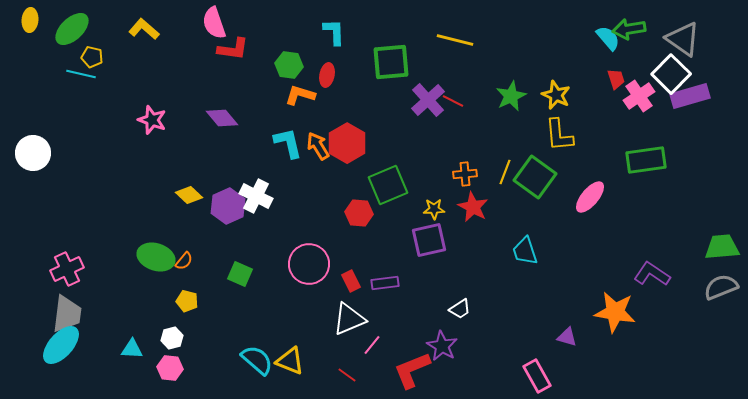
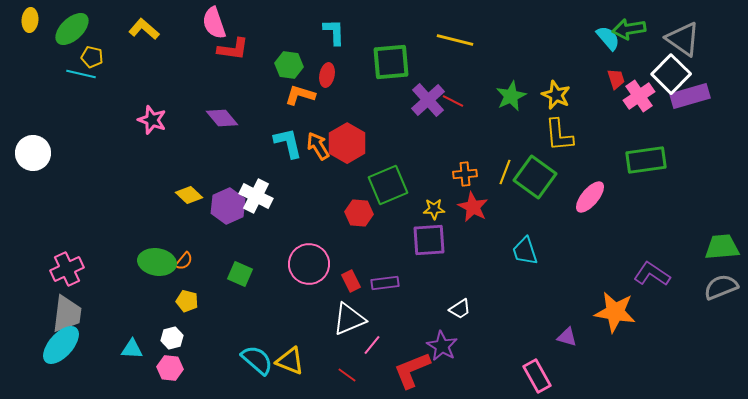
purple square at (429, 240): rotated 9 degrees clockwise
green ellipse at (156, 257): moved 1 px right, 5 px down; rotated 9 degrees counterclockwise
